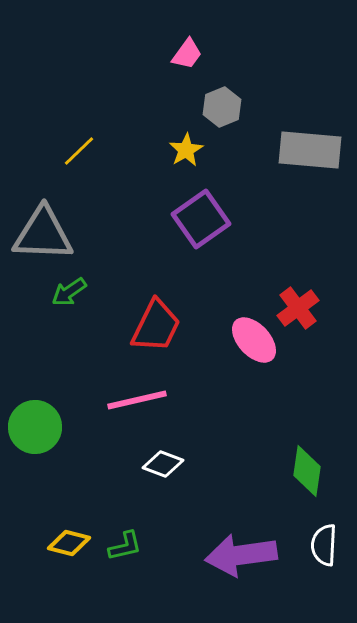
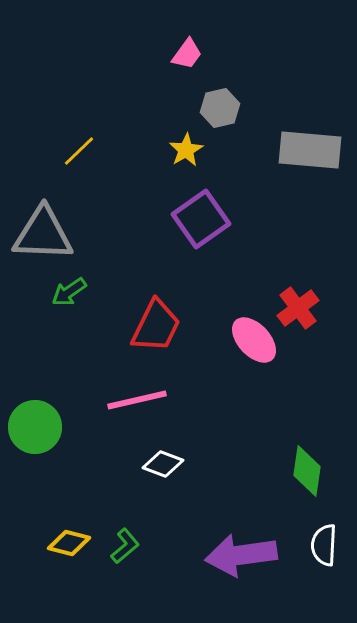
gray hexagon: moved 2 px left, 1 px down; rotated 9 degrees clockwise
green L-shape: rotated 27 degrees counterclockwise
